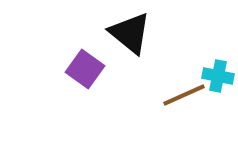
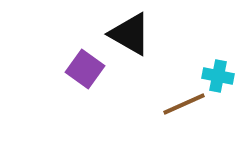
black triangle: moved 1 px down; rotated 9 degrees counterclockwise
brown line: moved 9 px down
